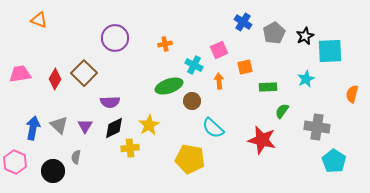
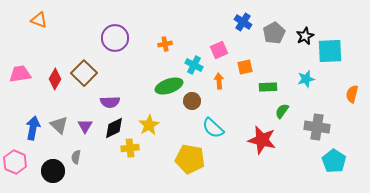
cyan star: rotated 12 degrees clockwise
